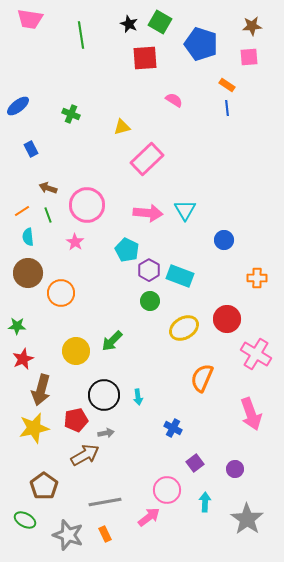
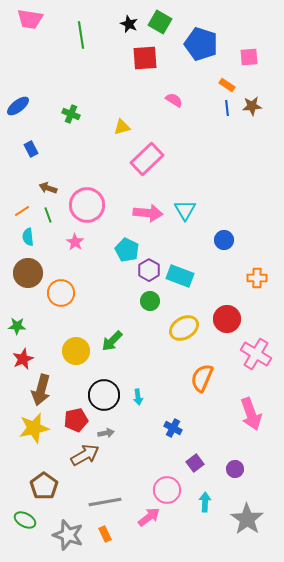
brown star at (252, 26): moved 80 px down
